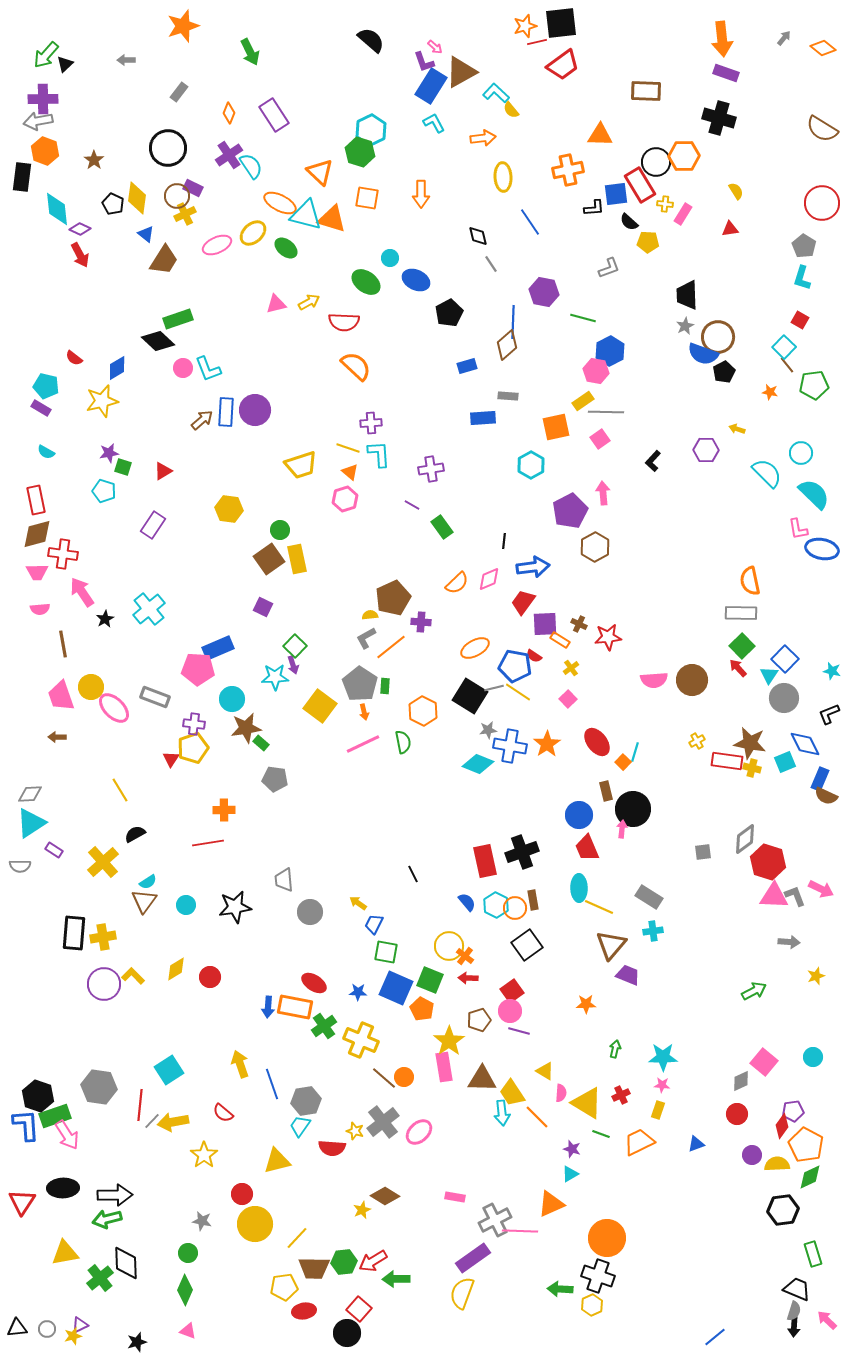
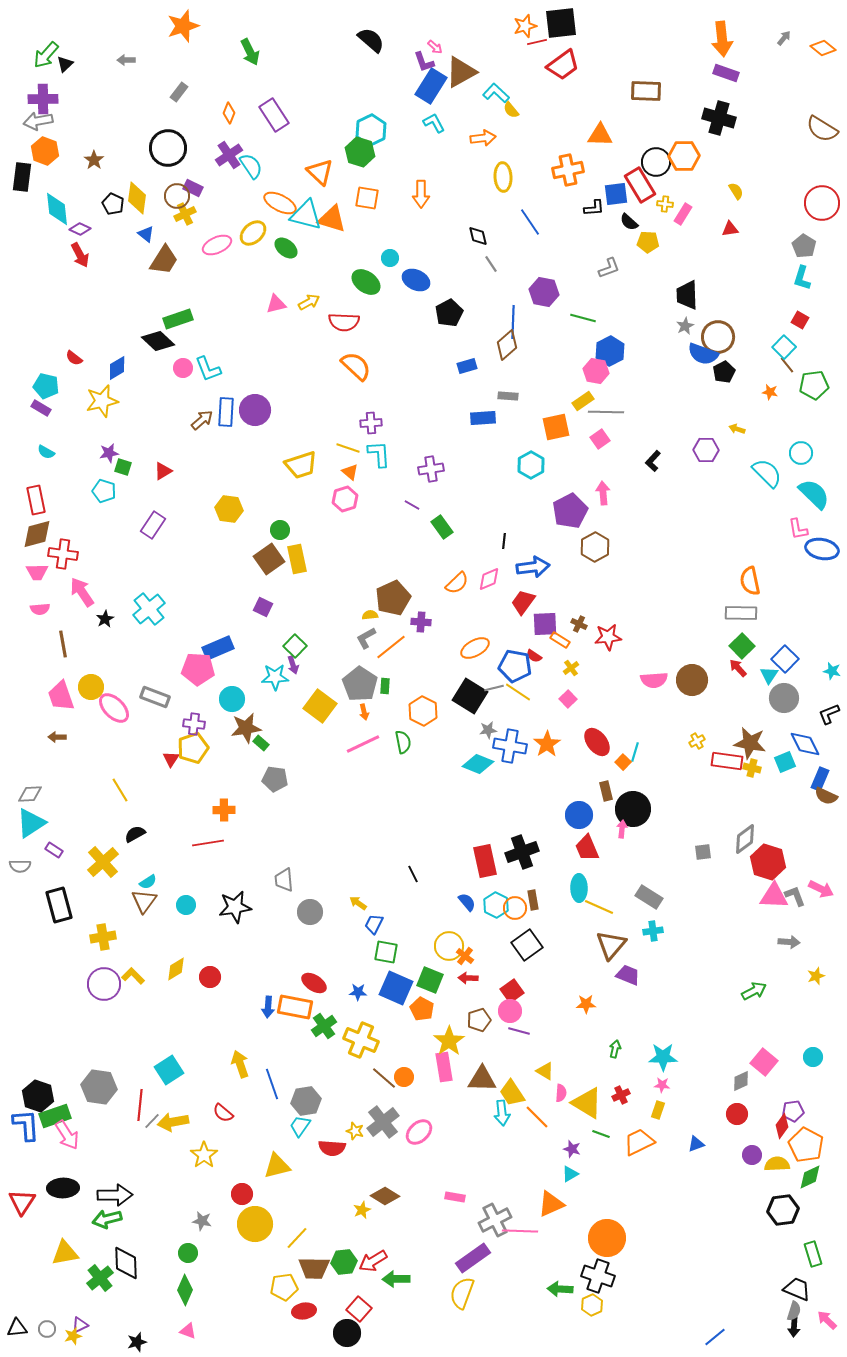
black rectangle at (74, 933): moved 15 px left, 28 px up; rotated 20 degrees counterclockwise
yellow triangle at (277, 1161): moved 5 px down
